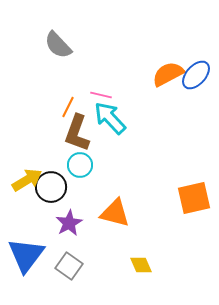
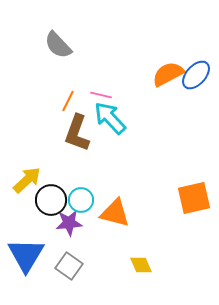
orange line: moved 6 px up
cyan circle: moved 1 px right, 35 px down
yellow arrow: rotated 12 degrees counterclockwise
black circle: moved 13 px down
purple star: rotated 24 degrees clockwise
blue triangle: rotated 6 degrees counterclockwise
